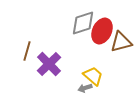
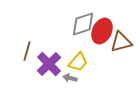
gray diamond: moved 1 px down
yellow trapezoid: moved 15 px left, 14 px up; rotated 90 degrees clockwise
gray arrow: moved 15 px left, 10 px up; rotated 32 degrees clockwise
